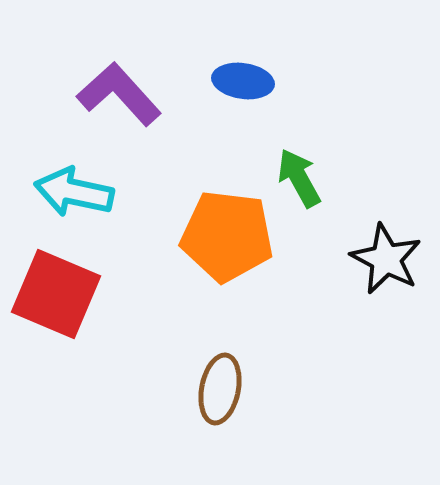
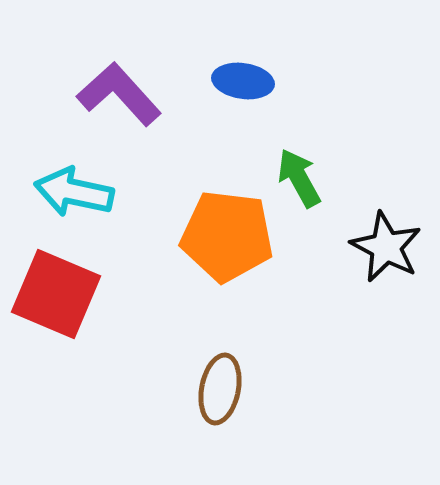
black star: moved 12 px up
